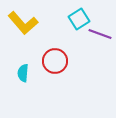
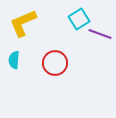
yellow L-shape: rotated 108 degrees clockwise
red circle: moved 2 px down
cyan semicircle: moved 9 px left, 13 px up
